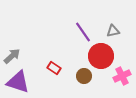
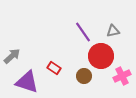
purple triangle: moved 9 px right
